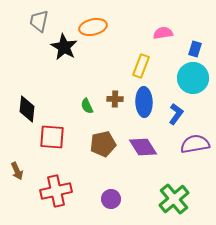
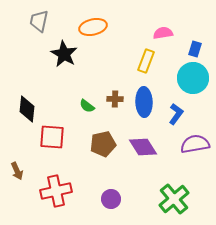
black star: moved 7 px down
yellow rectangle: moved 5 px right, 5 px up
green semicircle: rotated 28 degrees counterclockwise
